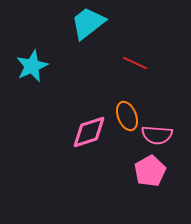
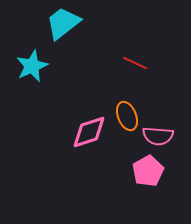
cyan trapezoid: moved 25 px left
pink semicircle: moved 1 px right, 1 px down
pink pentagon: moved 2 px left
